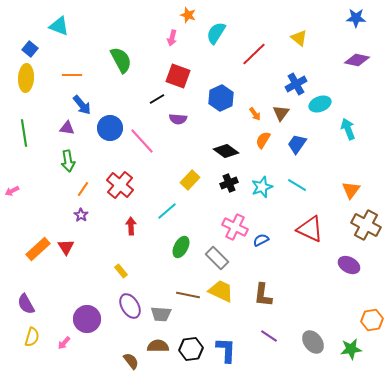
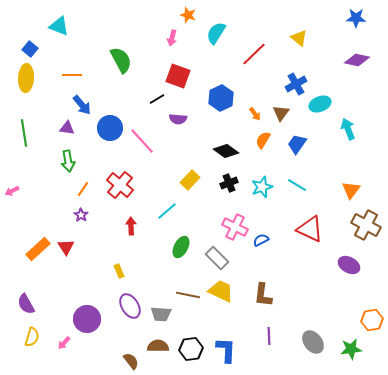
yellow rectangle at (121, 271): moved 2 px left; rotated 16 degrees clockwise
purple line at (269, 336): rotated 54 degrees clockwise
